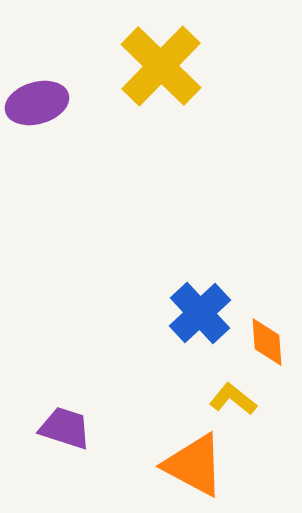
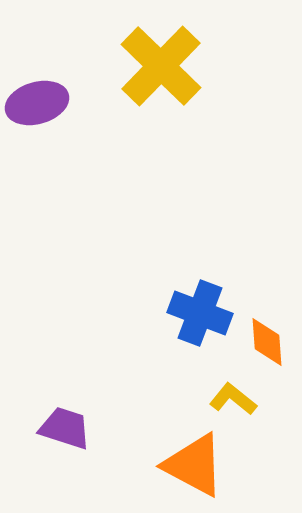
blue cross: rotated 26 degrees counterclockwise
